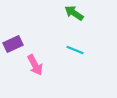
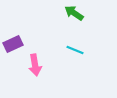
pink arrow: rotated 20 degrees clockwise
